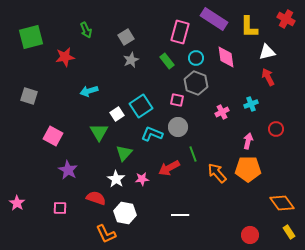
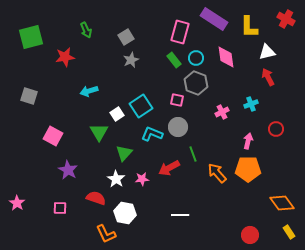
green rectangle at (167, 61): moved 7 px right, 1 px up
